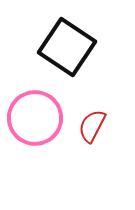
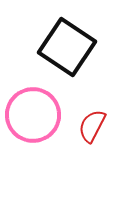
pink circle: moved 2 px left, 3 px up
